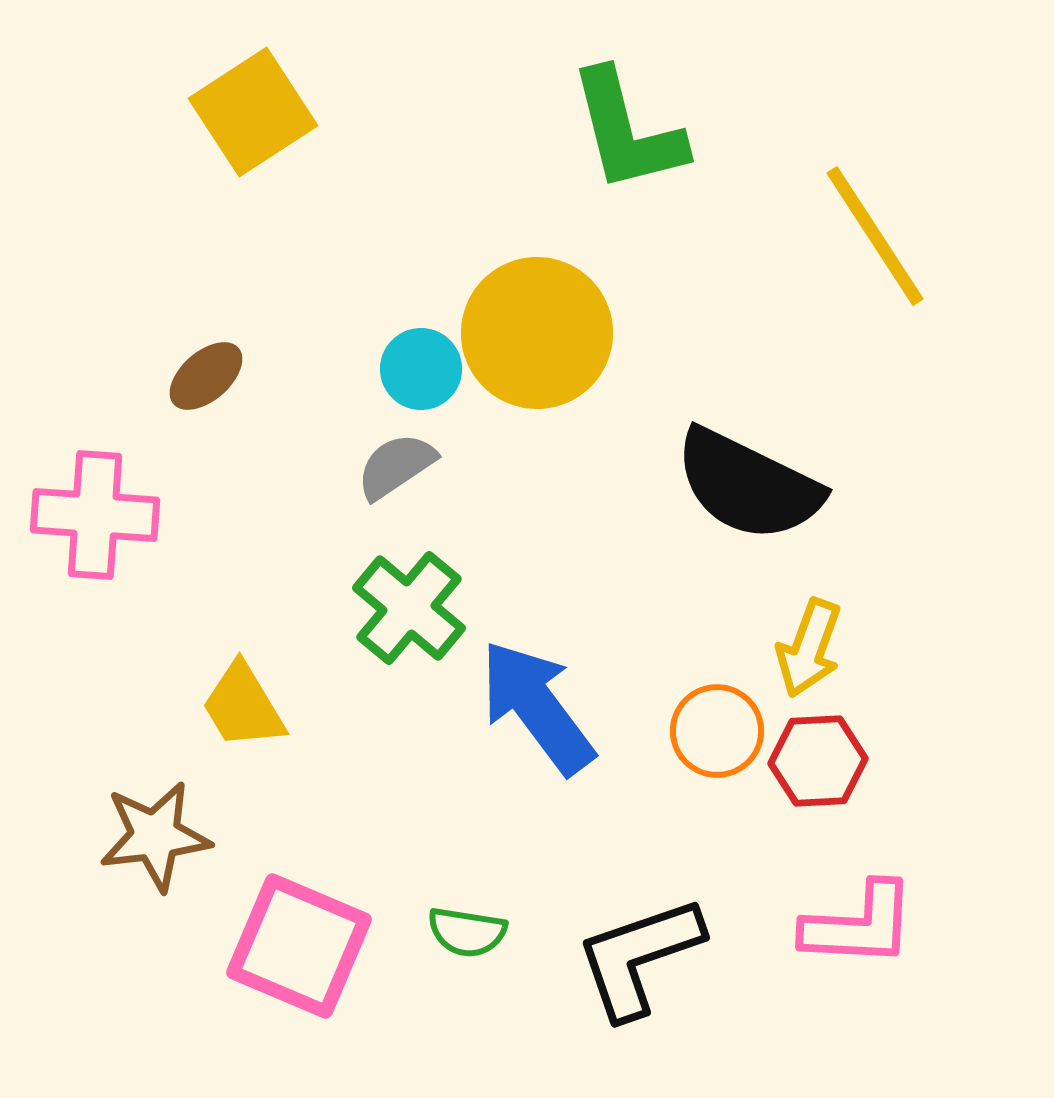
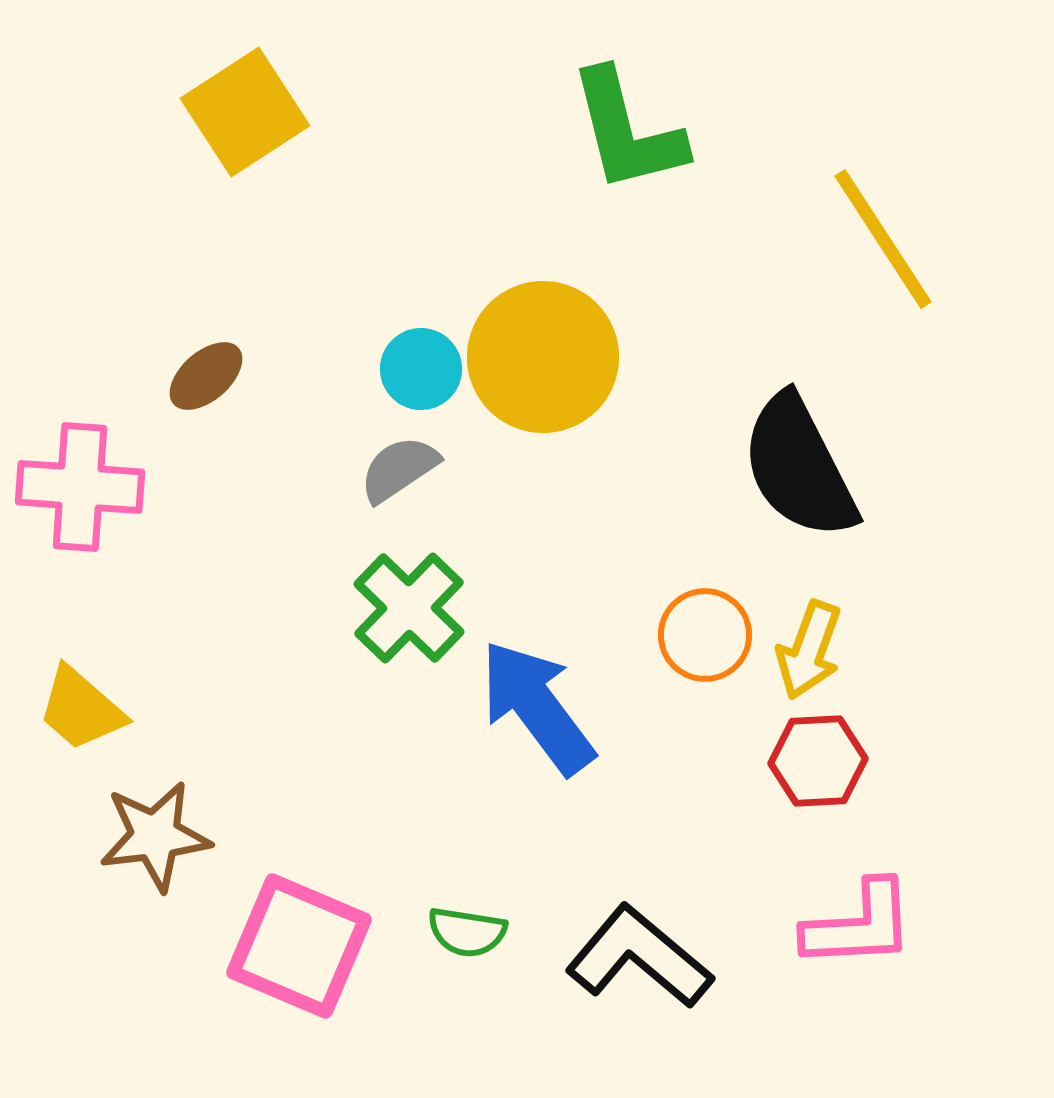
yellow square: moved 8 px left
yellow line: moved 8 px right, 3 px down
yellow circle: moved 6 px right, 24 px down
gray semicircle: moved 3 px right, 3 px down
black semicircle: moved 51 px right, 18 px up; rotated 37 degrees clockwise
pink cross: moved 15 px left, 28 px up
green cross: rotated 4 degrees clockwise
yellow arrow: moved 2 px down
yellow trapezoid: moved 162 px left, 3 px down; rotated 18 degrees counterclockwise
orange circle: moved 12 px left, 96 px up
pink L-shape: rotated 6 degrees counterclockwise
black L-shape: rotated 59 degrees clockwise
